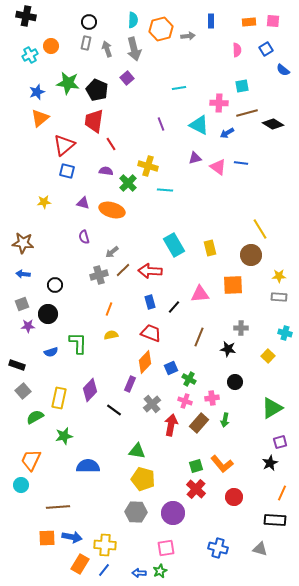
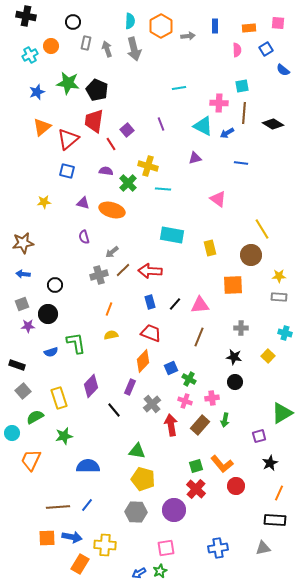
cyan semicircle at (133, 20): moved 3 px left, 1 px down
blue rectangle at (211, 21): moved 4 px right, 5 px down
pink square at (273, 21): moved 5 px right, 2 px down
black circle at (89, 22): moved 16 px left
orange rectangle at (249, 22): moved 6 px down
orange hexagon at (161, 29): moved 3 px up; rotated 15 degrees counterclockwise
purple square at (127, 78): moved 52 px down
brown line at (247, 113): moved 3 px left; rotated 70 degrees counterclockwise
orange triangle at (40, 118): moved 2 px right, 9 px down
cyan triangle at (199, 125): moved 4 px right, 1 px down
red triangle at (64, 145): moved 4 px right, 6 px up
pink triangle at (218, 167): moved 32 px down
cyan line at (165, 190): moved 2 px left, 1 px up
yellow line at (260, 229): moved 2 px right
brown star at (23, 243): rotated 15 degrees counterclockwise
cyan rectangle at (174, 245): moved 2 px left, 10 px up; rotated 50 degrees counterclockwise
pink triangle at (200, 294): moved 11 px down
black line at (174, 307): moved 1 px right, 3 px up
green L-shape at (78, 343): moved 2 px left; rotated 10 degrees counterclockwise
black star at (228, 349): moved 6 px right, 8 px down
orange diamond at (145, 362): moved 2 px left, 1 px up
purple rectangle at (130, 384): moved 3 px down
purple diamond at (90, 390): moved 1 px right, 4 px up
yellow rectangle at (59, 398): rotated 30 degrees counterclockwise
green triangle at (272, 408): moved 10 px right, 5 px down
black line at (114, 410): rotated 14 degrees clockwise
brown rectangle at (199, 423): moved 1 px right, 2 px down
red arrow at (171, 425): rotated 20 degrees counterclockwise
purple square at (280, 442): moved 21 px left, 6 px up
cyan circle at (21, 485): moved 9 px left, 52 px up
orange line at (282, 493): moved 3 px left
red circle at (234, 497): moved 2 px right, 11 px up
purple circle at (173, 513): moved 1 px right, 3 px up
blue cross at (218, 548): rotated 24 degrees counterclockwise
gray triangle at (260, 549): moved 3 px right, 1 px up; rotated 28 degrees counterclockwise
blue line at (104, 570): moved 17 px left, 65 px up
blue arrow at (139, 573): rotated 32 degrees counterclockwise
